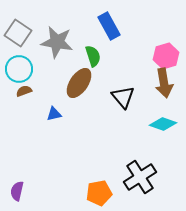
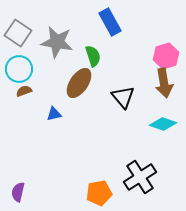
blue rectangle: moved 1 px right, 4 px up
purple semicircle: moved 1 px right, 1 px down
